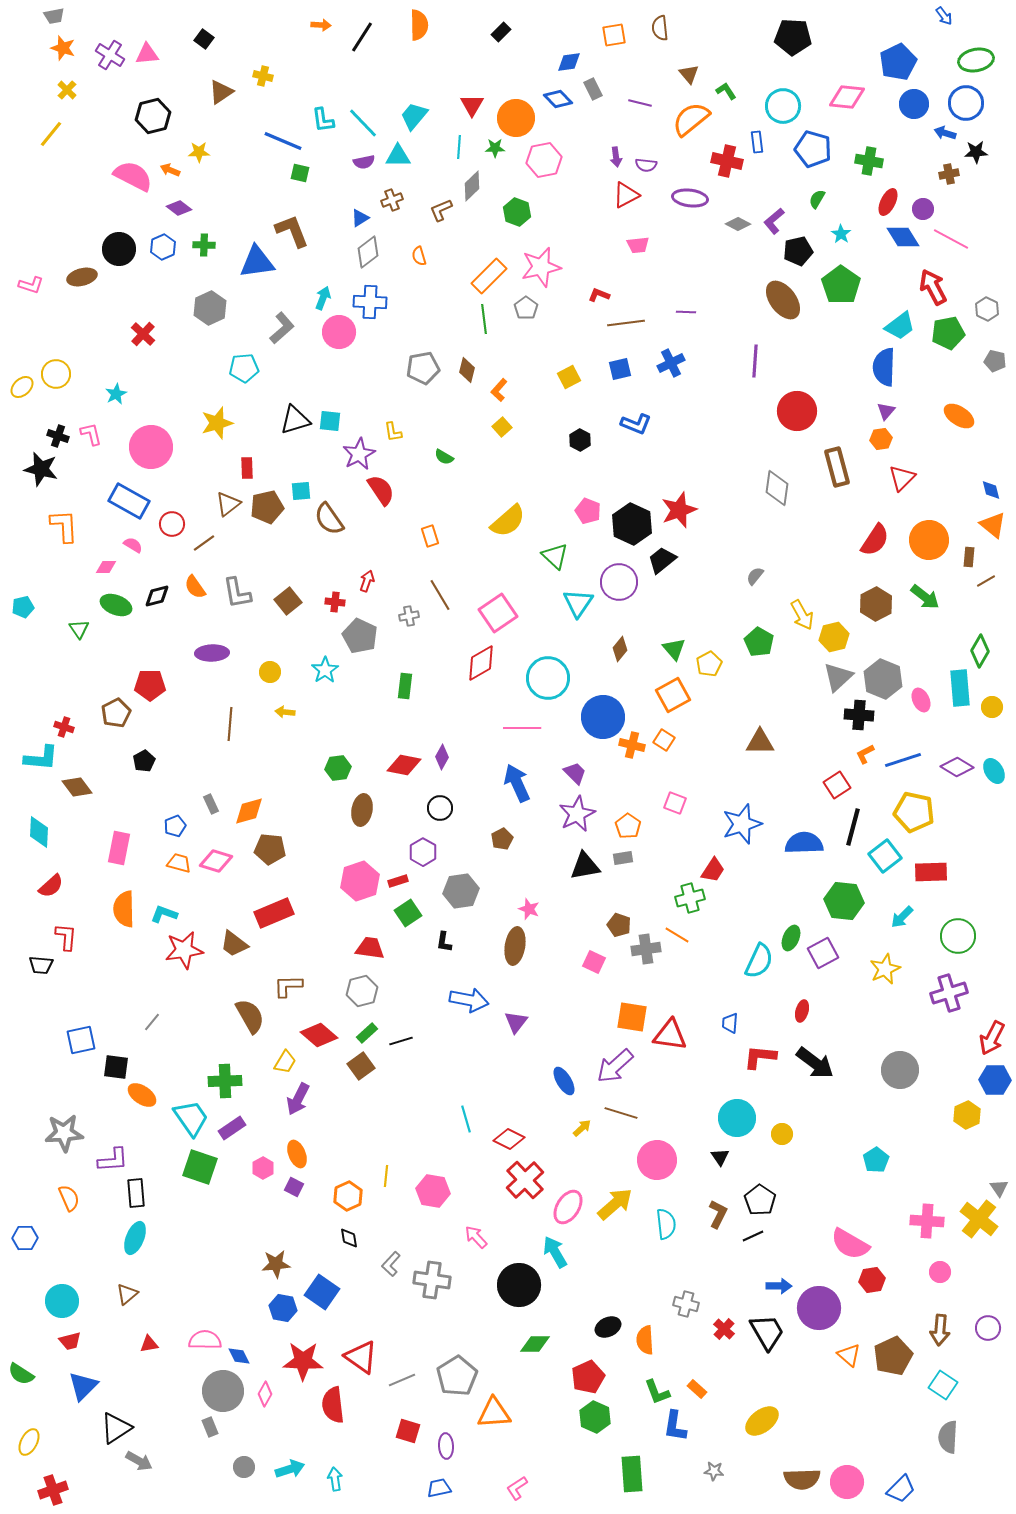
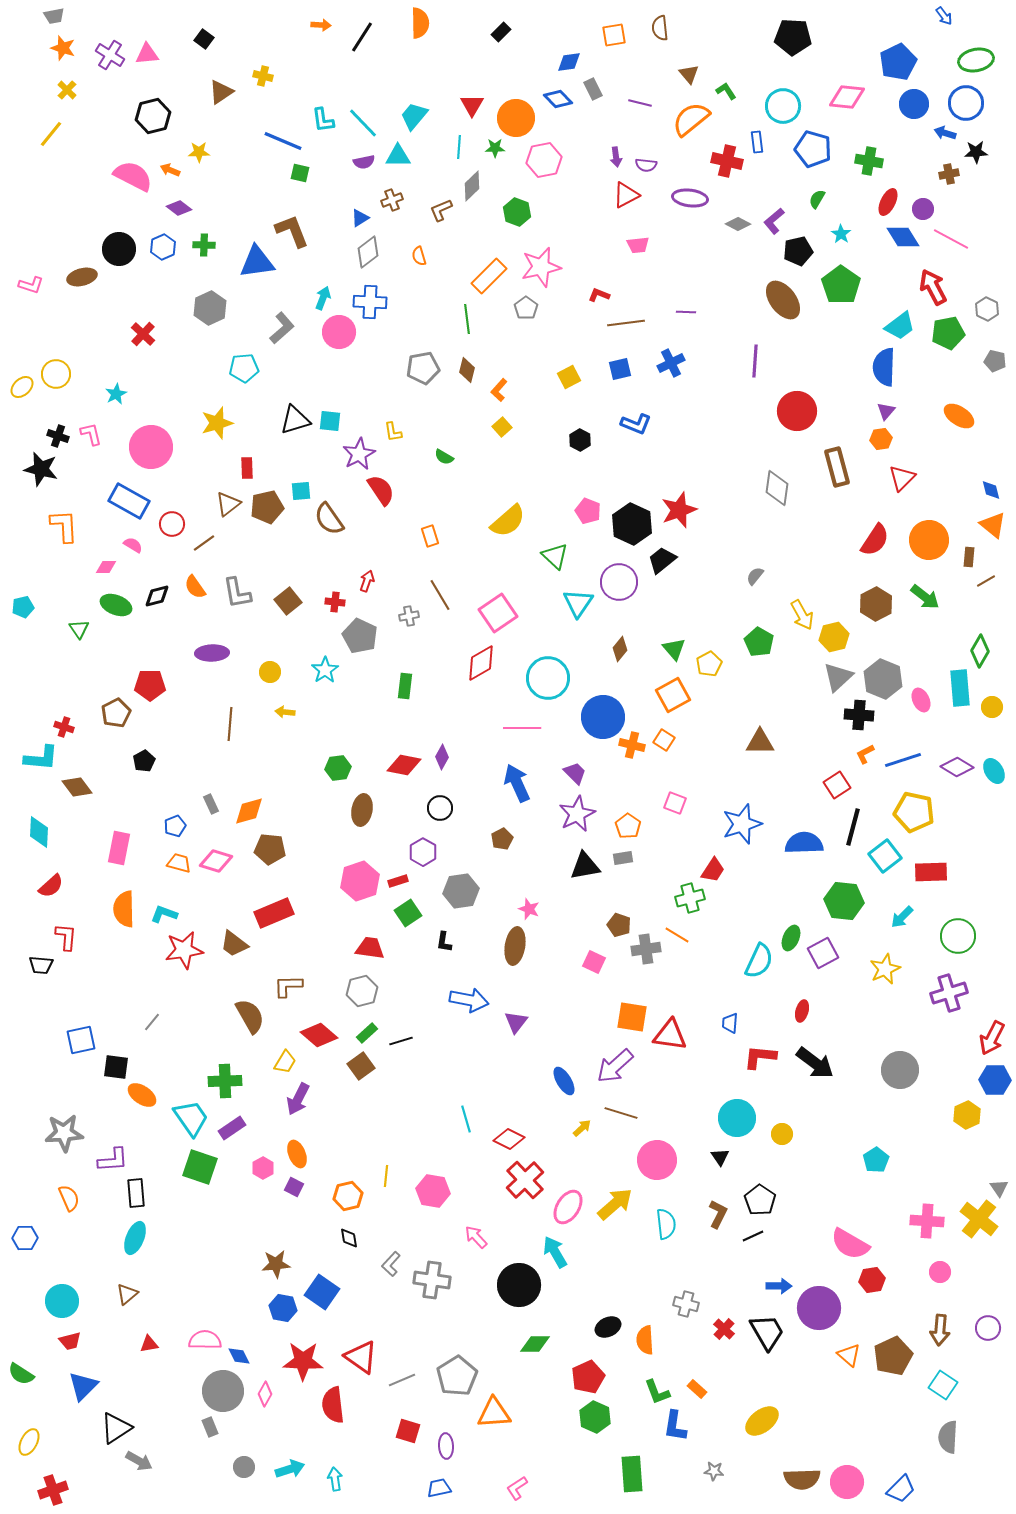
orange semicircle at (419, 25): moved 1 px right, 2 px up
green line at (484, 319): moved 17 px left
orange hexagon at (348, 1196): rotated 12 degrees clockwise
